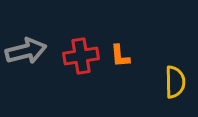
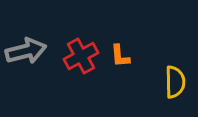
red cross: rotated 20 degrees counterclockwise
